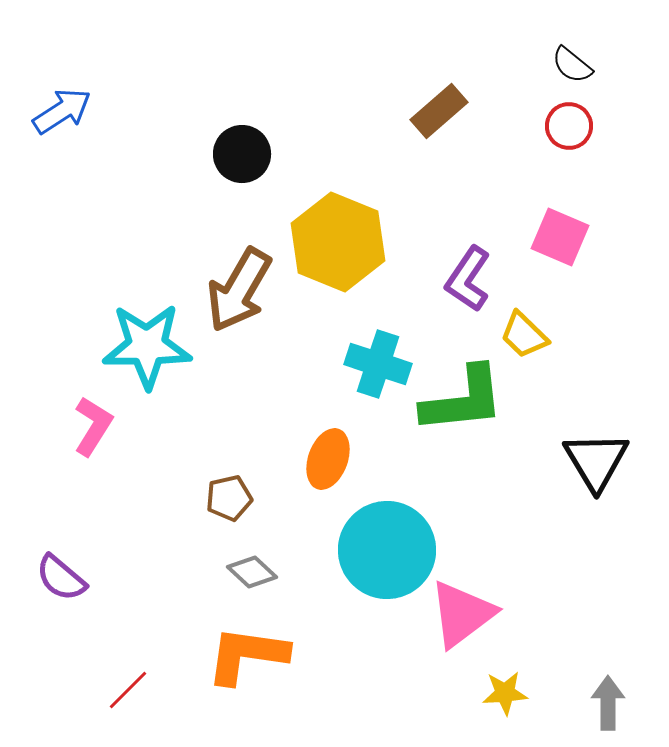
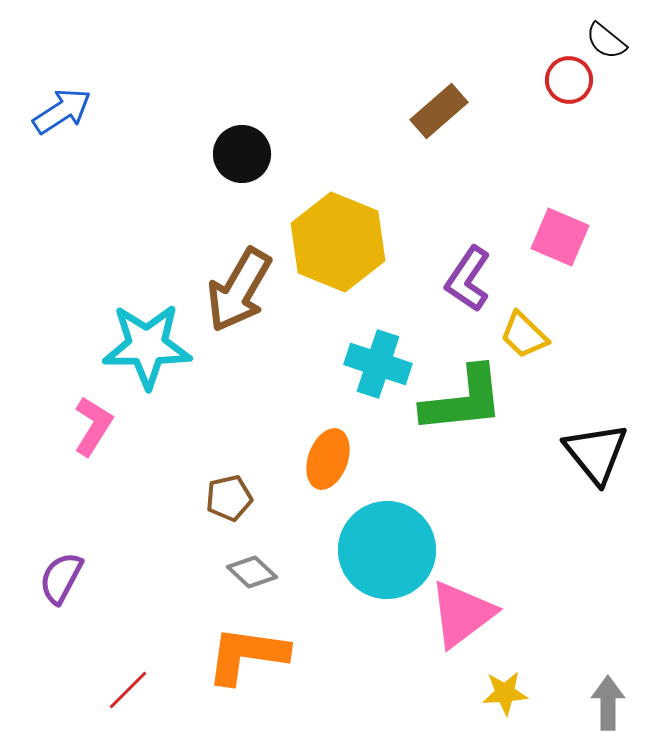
black semicircle: moved 34 px right, 24 px up
red circle: moved 46 px up
black triangle: moved 8 px up; rotated 8 degrees counterclockwise
purple semicircle: rotated 78 degrees clockwise
